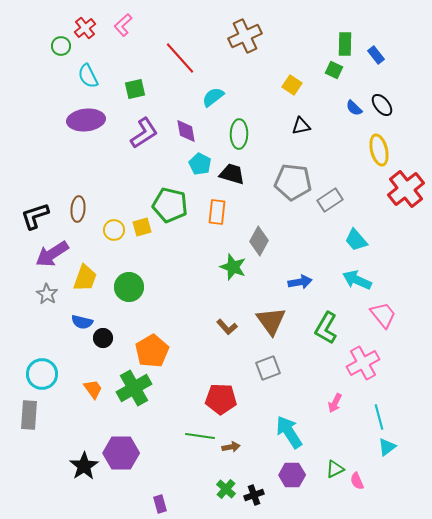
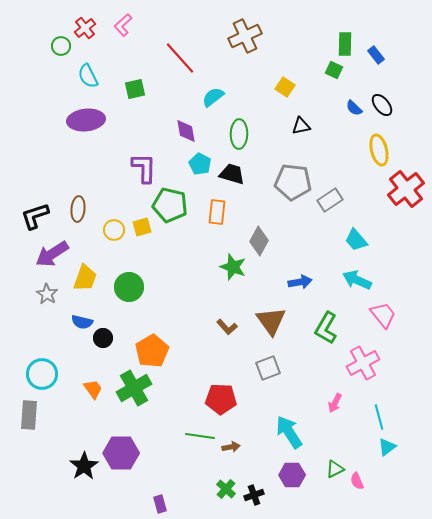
yellow square at (292, 85): moved 7 px left, 2 px down
purple L-shape at (144, 133): moved 35 px down; rotated 56 degrees counterclockwise
